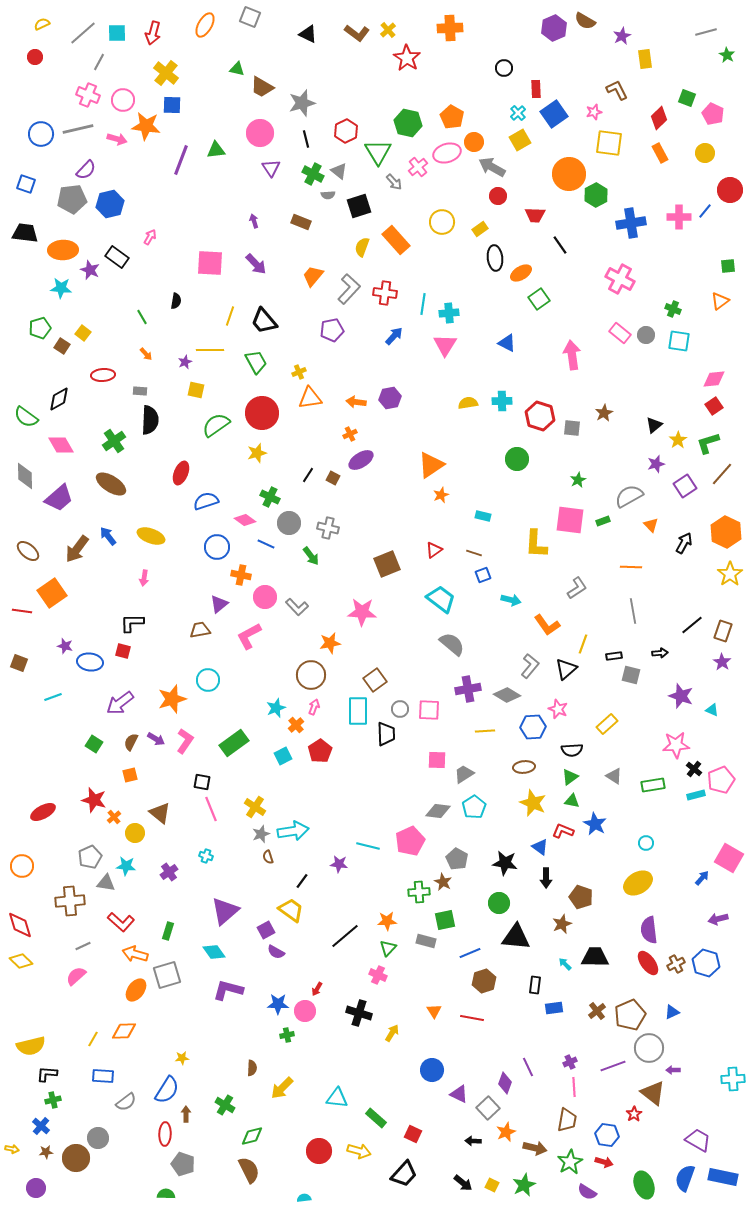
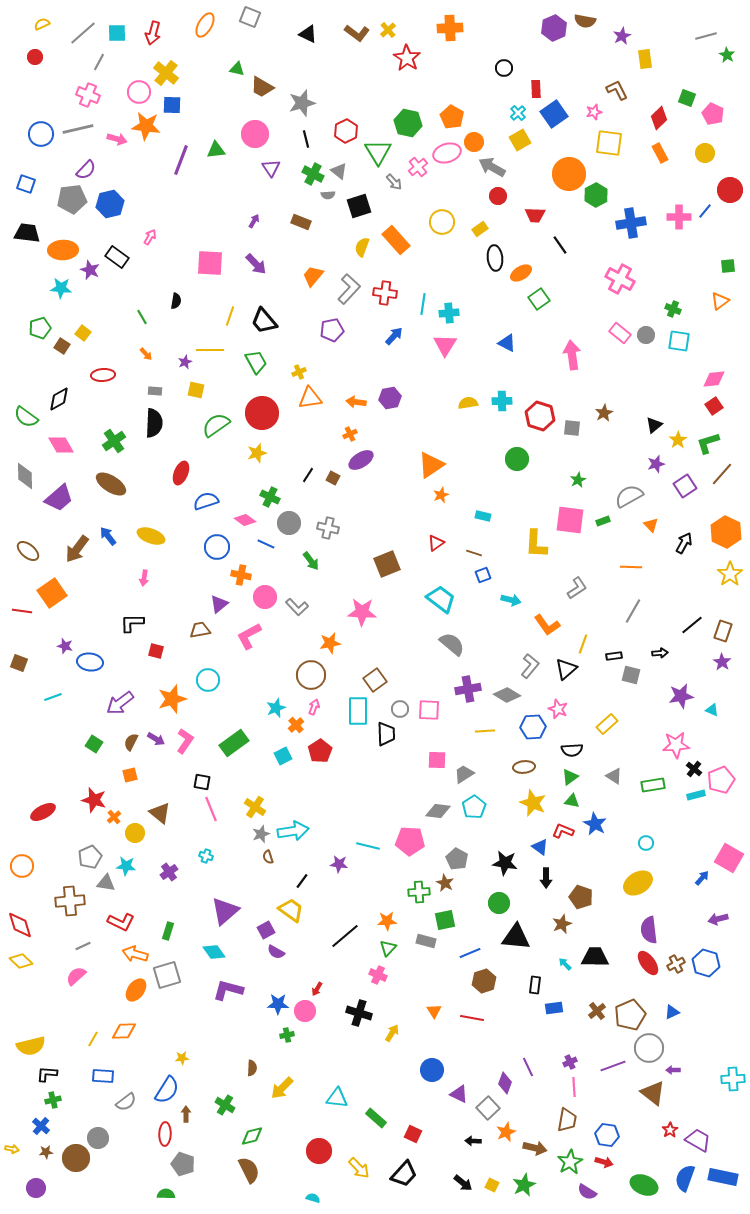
brown semicircle at (585, 21): rotated 20 degrees counterclockwise
gray line at (706, 32): moved 4 px down
pink circle at (123, 100): moved 16 px right, 8 px up
pink circle at (260, 133): moved 5 px left, 1 px down
purple arrow at (254, 221): rotated 48 degrees clockwise
black trapezoid at (25, 233): moved 2 px right
gray rectangle at (140, 391): moved 15 px right
black semicircle at (150, 420): moved 4 px right, 3 px down
red triangle at (434, 550): moved 2 px right, 7 px up
green arrow at (311, 556): moved 5 px down
gray line at (633, 611): rotated 40 degrees clockwise
red square at (123, 651): moved 33 px right
purple star at (681, 696): rotated 30 degrees counterclockwise
pink pentagon at (410, 841): rotated 28 degrees clockwise
brown star at (443, 882): moved 2 px right, 1 px down
red L-shape at (121, 922): rotated 16 degrees counterclockwise
red star at (634, 1114): moved 36 px right, 16 px down
yellow arrow at (359, 1151): moved 17 px down; rotated 30 degrees clockwise
green ellipse at (644, 1185): rotated 48 degrees counterclockwise
cyan semicircle at (304, 1198): moved 9 px right; rotated 24 degrees clockwise
